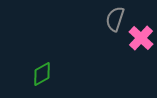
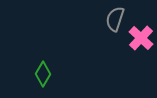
green diamond: moved 1 px right; rotated 30 degrees counterclockwise
